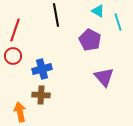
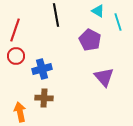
red circle: moved 3 px right
brown cross: moved 3 px right, 3 px down
